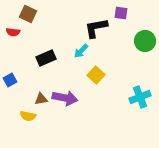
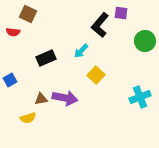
black L-shape: moved 4 px right, 3 px up; rotated 40 degrees counterclockwise
yellow semicircle: moved 2 px down; rotated 28 degrees counterclockwise
